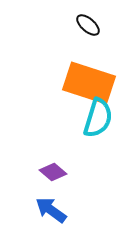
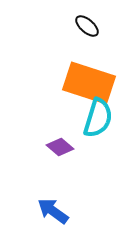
black ellipse: moved 1 px left, 1 px down
purple diamond: moved 7 px right, 25 px up
blue arrow: moved 2 px right, 1 px down
